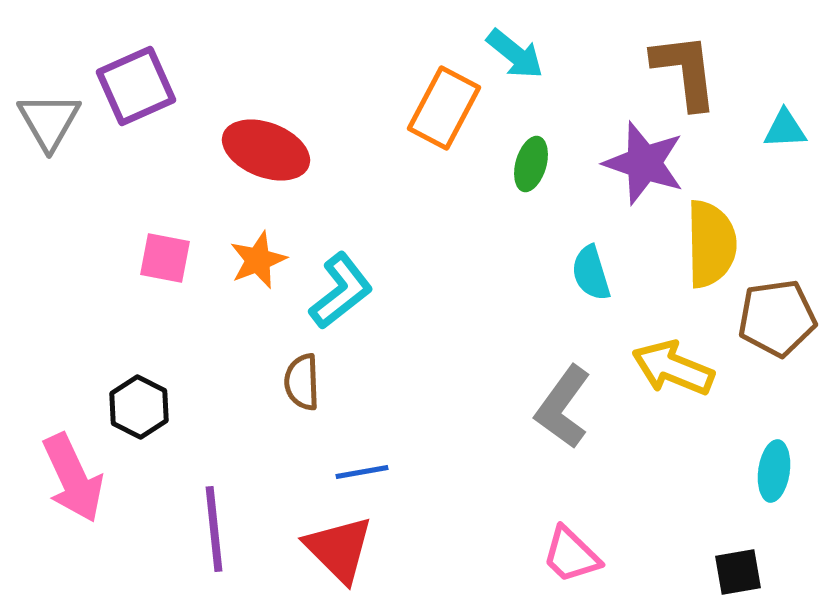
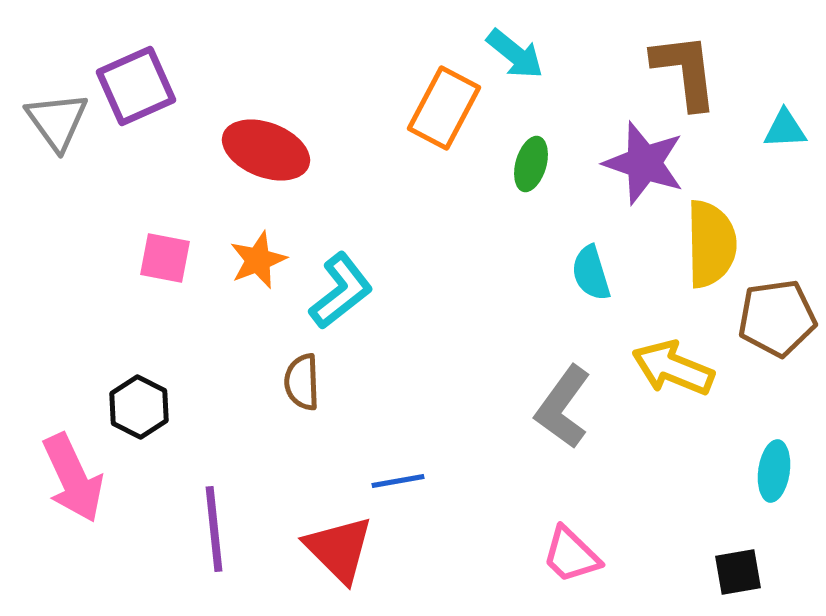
gray triangle: moved 8 px right; rotated 6 degrees counterclockwise
blue line: moved 36 px right, 9 px down
